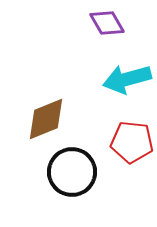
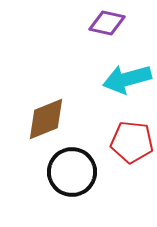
purple diamond: rotated 48 degrees counterclockwise
